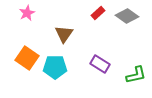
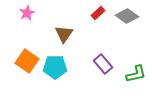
orange square: moved 3 px down
purple rectangle: moved 3 px right; rotated 18 degrees clockwise
green L-shape: moved 1 px up
